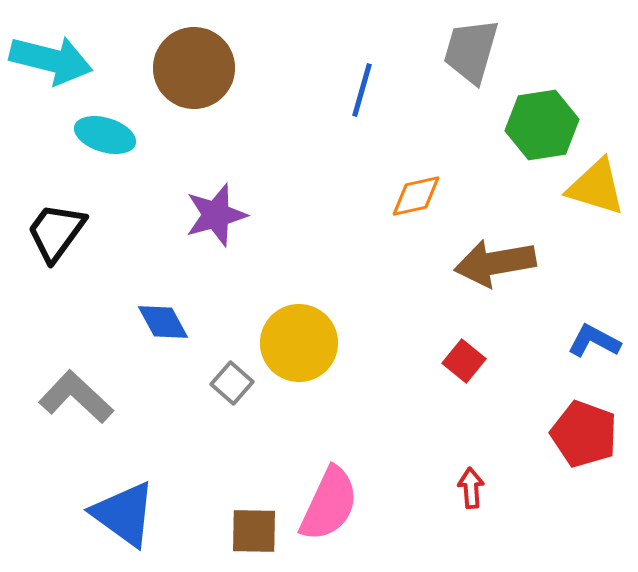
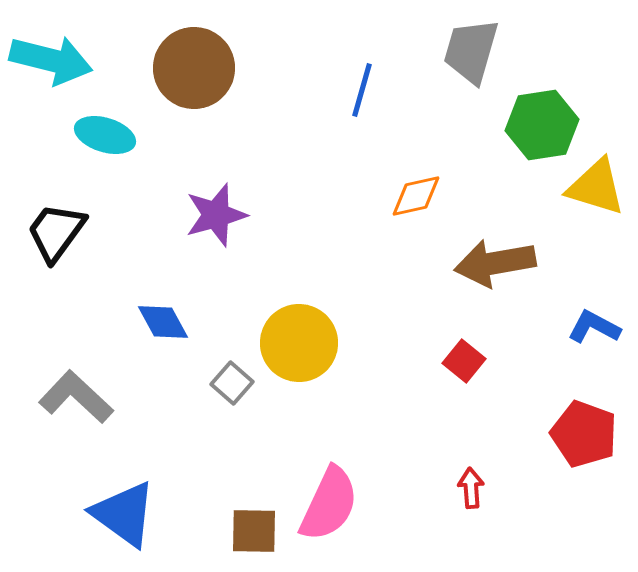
blue L-shape: moved 14 px up
